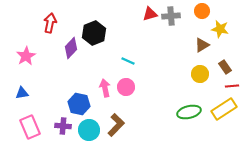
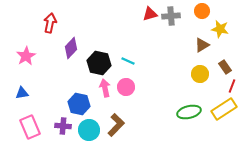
black hexagon: moved 5 px right, 30 px down; rotated 25 degrees counterclockwise
red line: rotated 64 degrees counterclockwise
